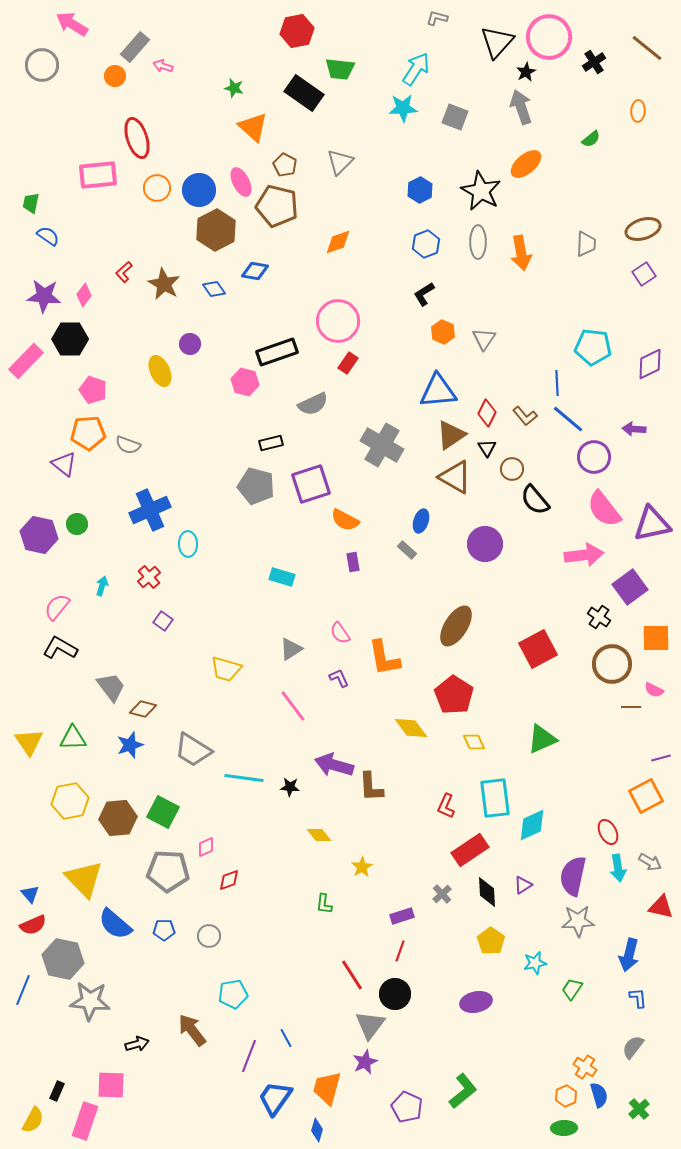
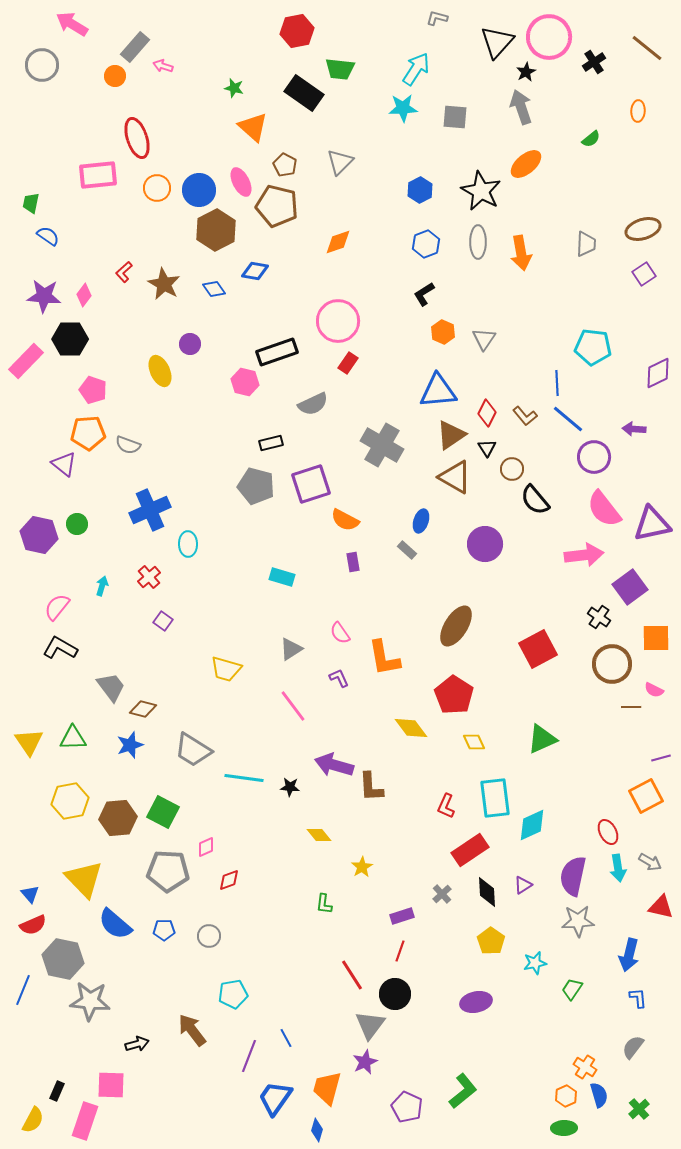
gray square at (455, 117): rotated 16 degrees counterclockwise
purple diamond at (650, 364): moved 8 px right, 9 px down
